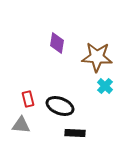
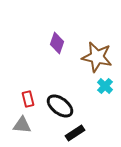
purple diamond: rotated 10 degrees clockwise
brown star: rotated 8 degrees clockwise
black ellipse: rotated 16 degrees clockwise
gray triangle: moved 1 px right
black rectangle: rotated 36 degrees counterclockwise
